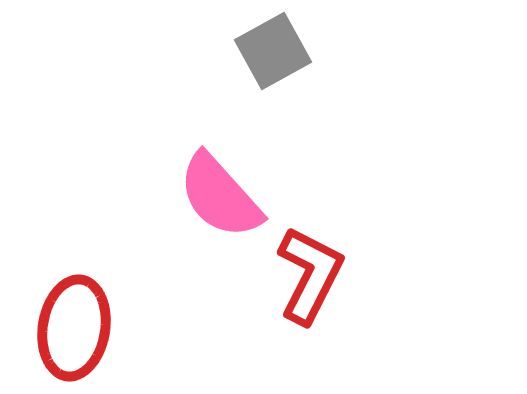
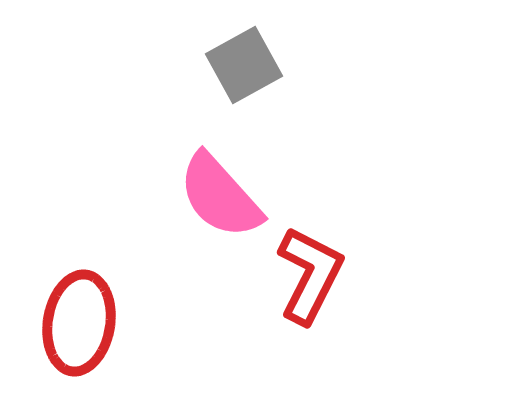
gray square: moved 29 px left, 14 px down
red ellipse: moved 5 px right, 5 px up
